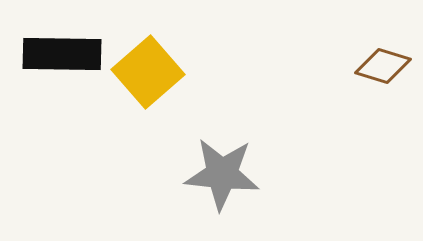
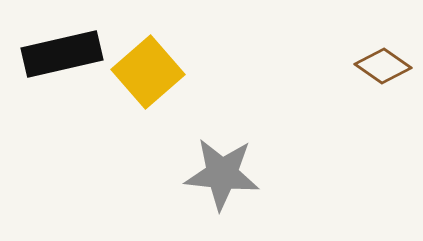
black rectangle: rotated 14 degrees counterclockwise
brown diamond: rotated 18 degrees clockwise
